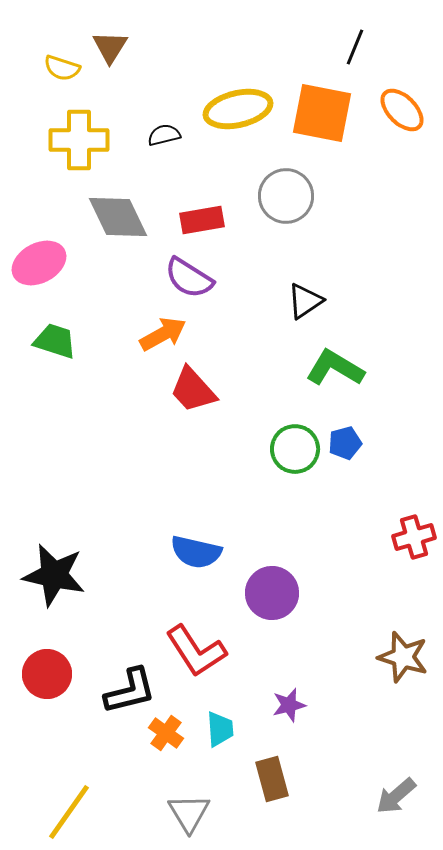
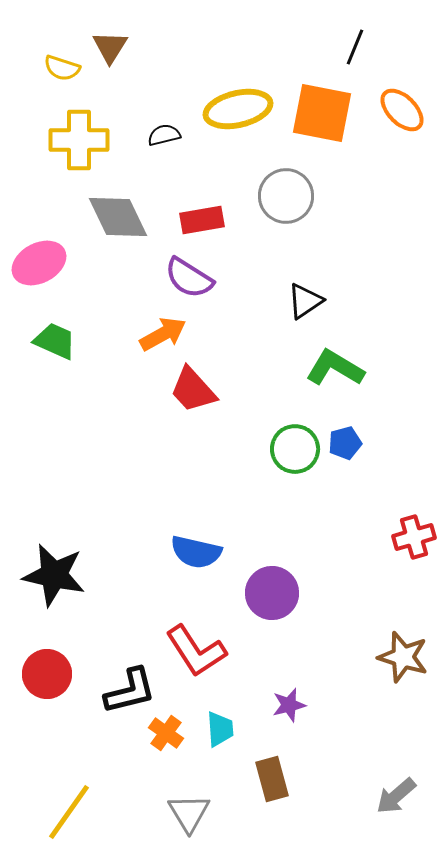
green trapezoid: rotated 6 degrees clockwise
